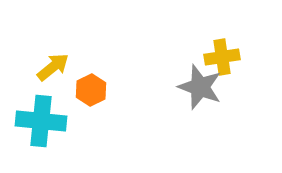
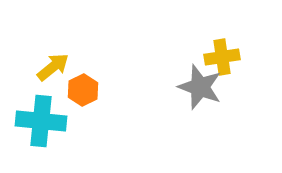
orange hexagon: moved 8 px left
